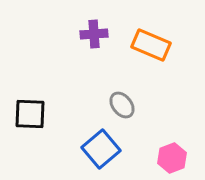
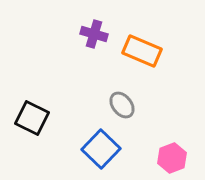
purple cross: rotated 20 degrees clockwise
orange rectangle: moved 9 px left, 6 px down
black square: moved 2 px right, 4 px down; rotated 24 degrees clockwise
blue square: rotated 6 degrees counterclockwise
